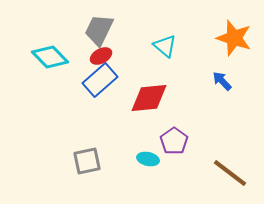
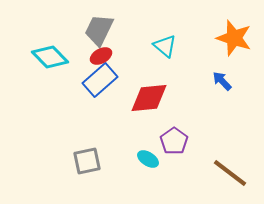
cyan ellipse: rotated 20 degrees clockwise
